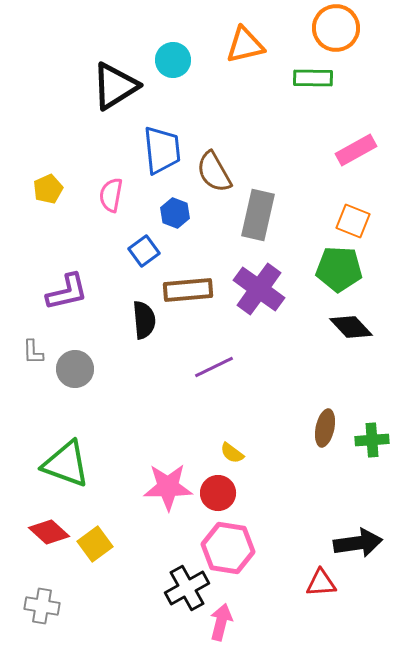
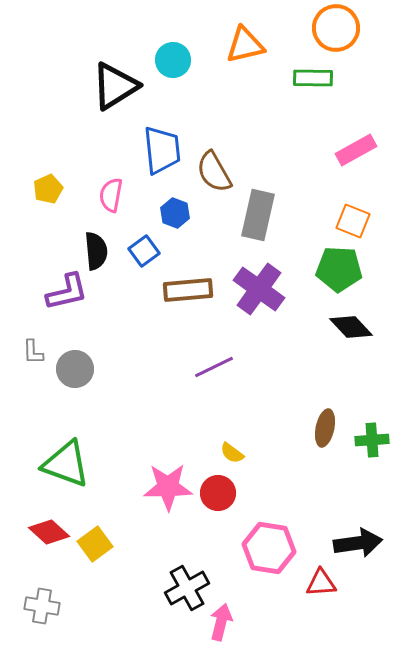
black semicircle: moved 48 px left, 69 px up
pink hexagon: moved 41 px right
